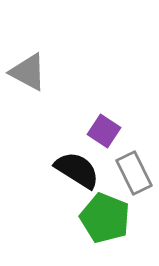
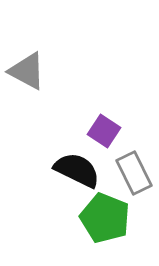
gray triangle: moved 1 px left, 1 px up
black semicircle: rotated 6 degrees counterclockwise
